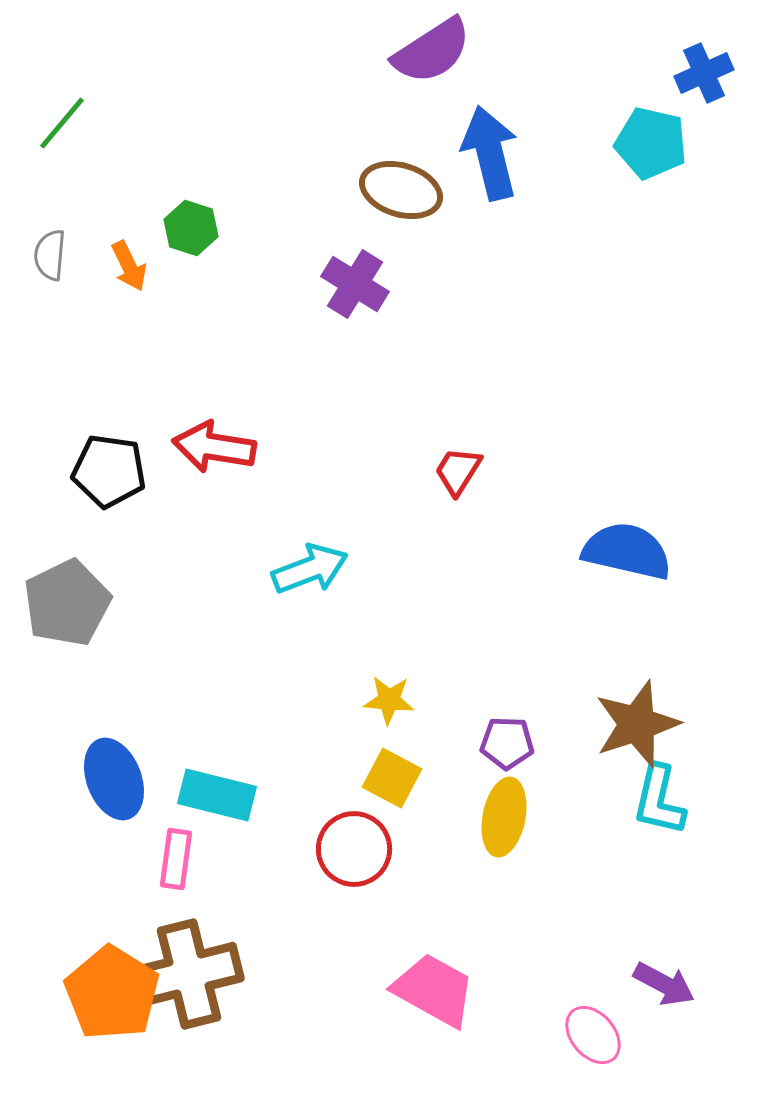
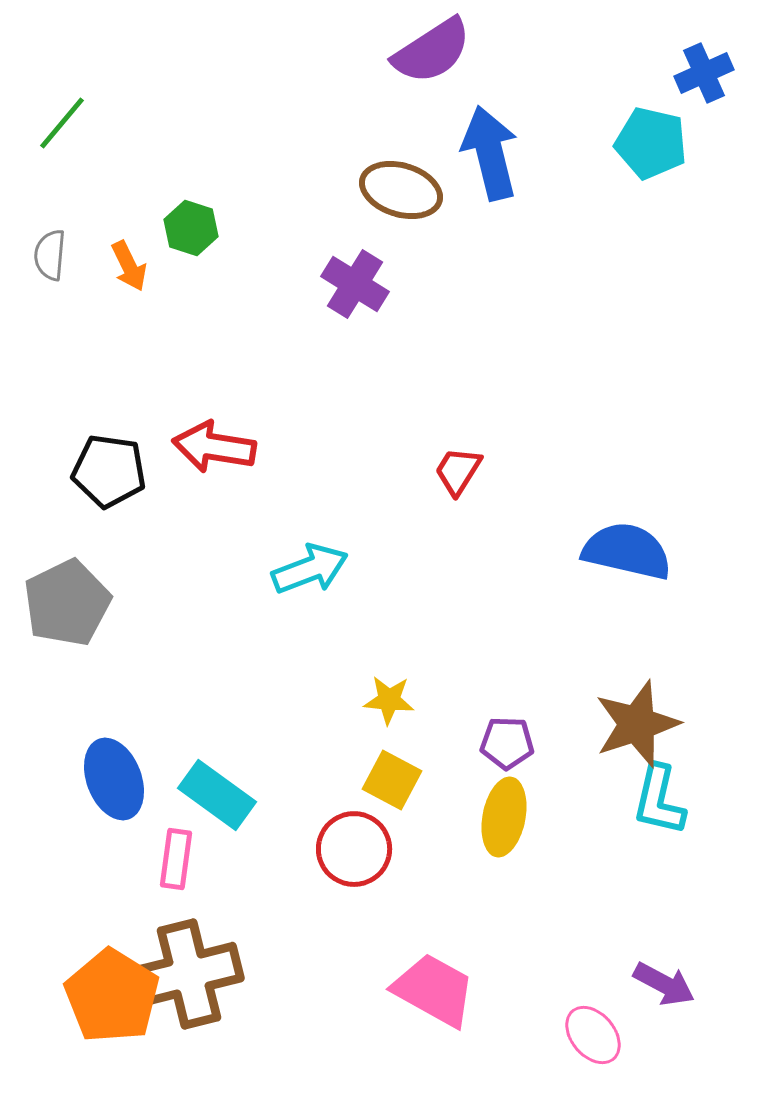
yellow square: moved 2 px down
cyan rectangle: rotated 22 degrees clockwise
orange pentagon: moved 3 px down
